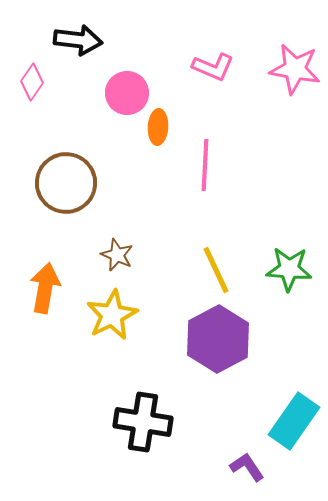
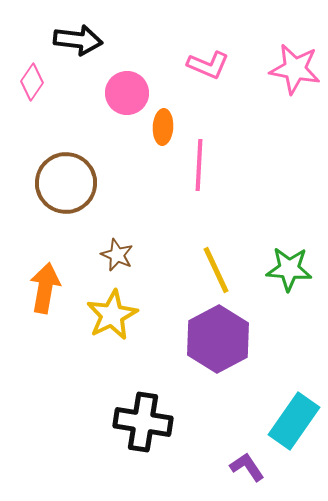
pink L-shape: moved 5 px left, 2 px up
orange ellipse: moved 5 px right
pink line: moved 6 px left
